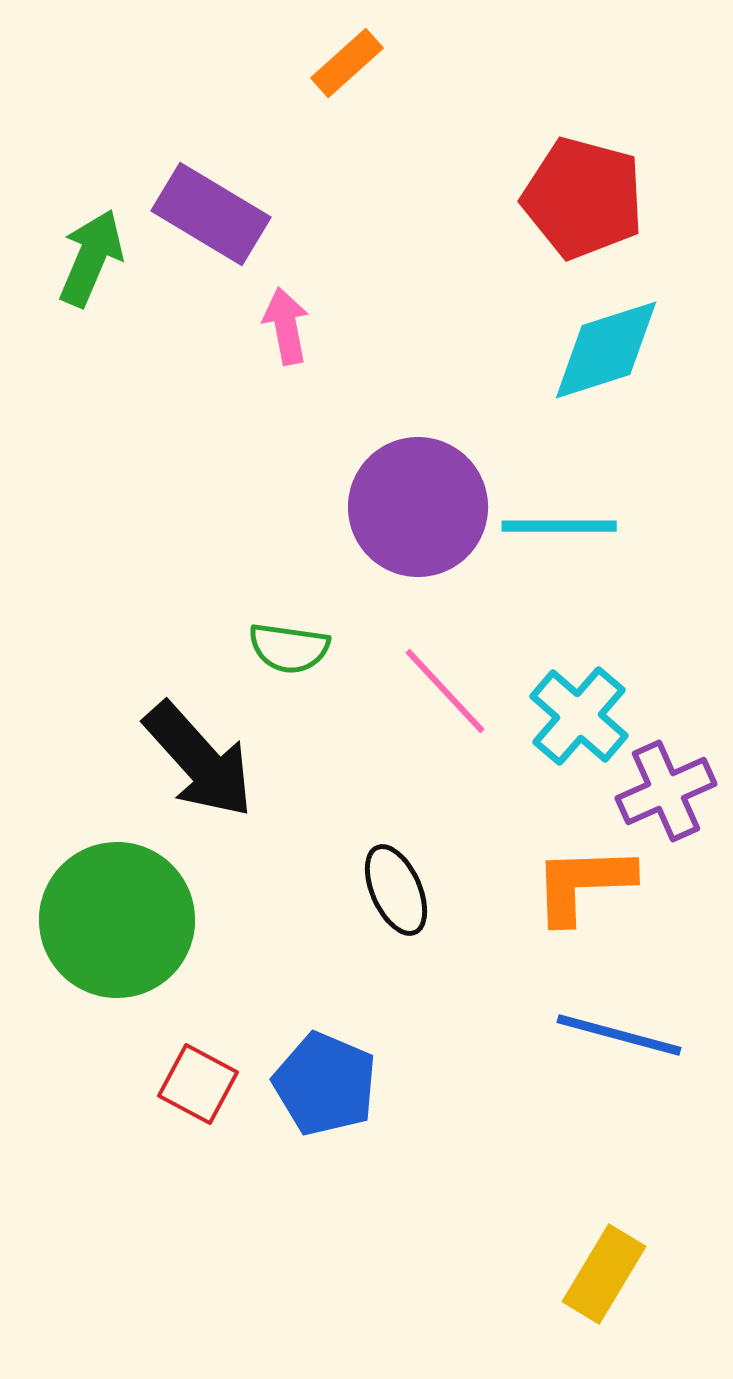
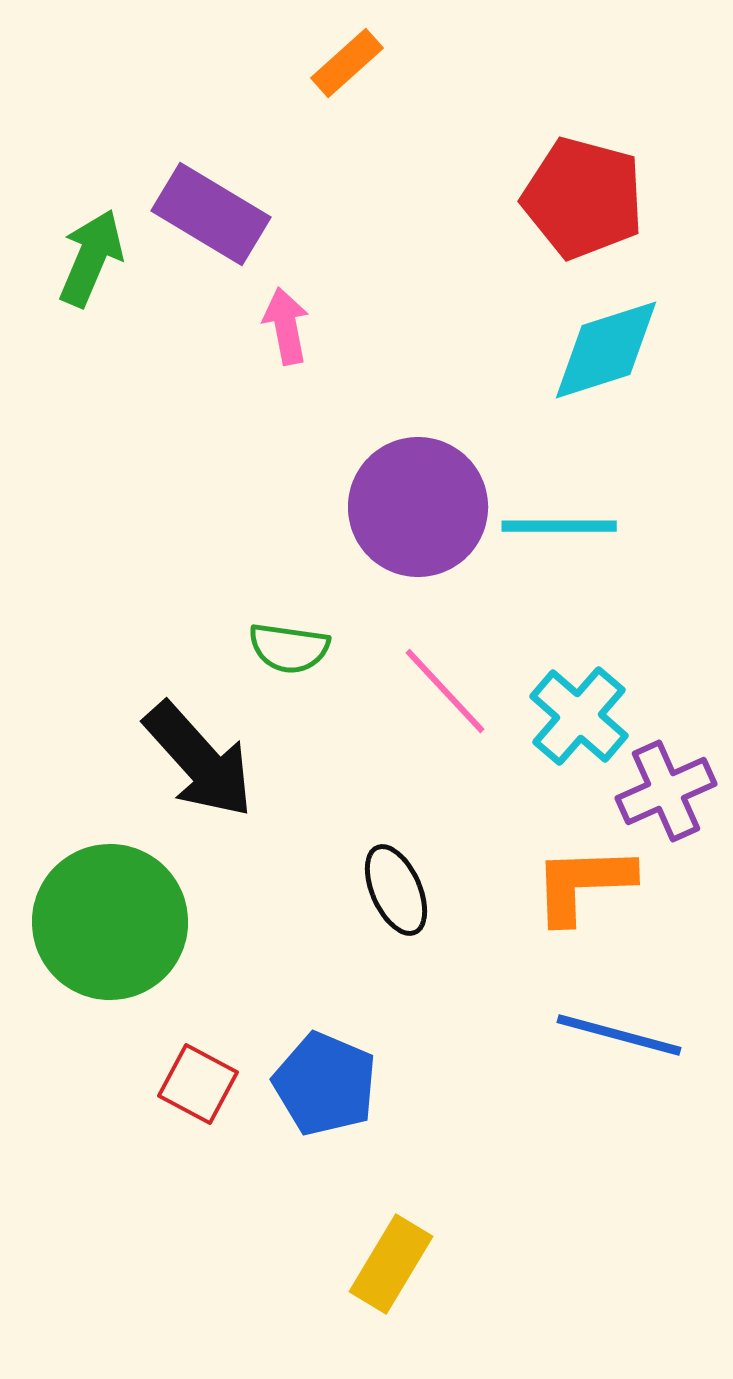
green circle: moved 7 px left, 2 px down
yellow rectangle: moved 213 px left, 10 px up
